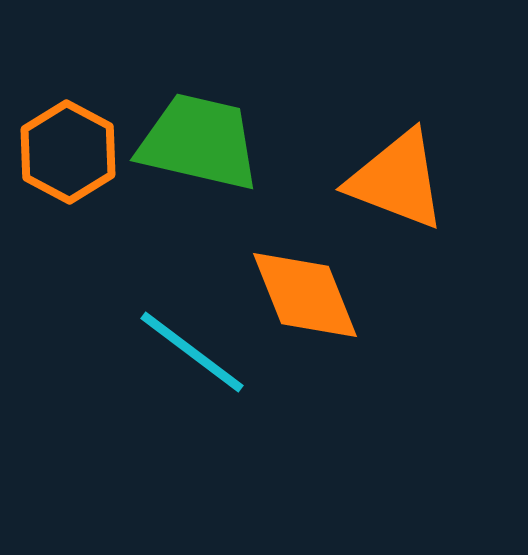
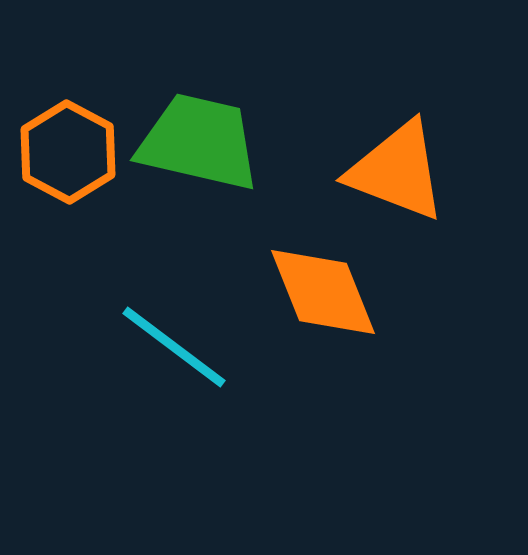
orange triangle: moved 9 px up
orange diamond: moved 18 px right, 3 px up
cyan line: moved 18 px left, 5 px up
